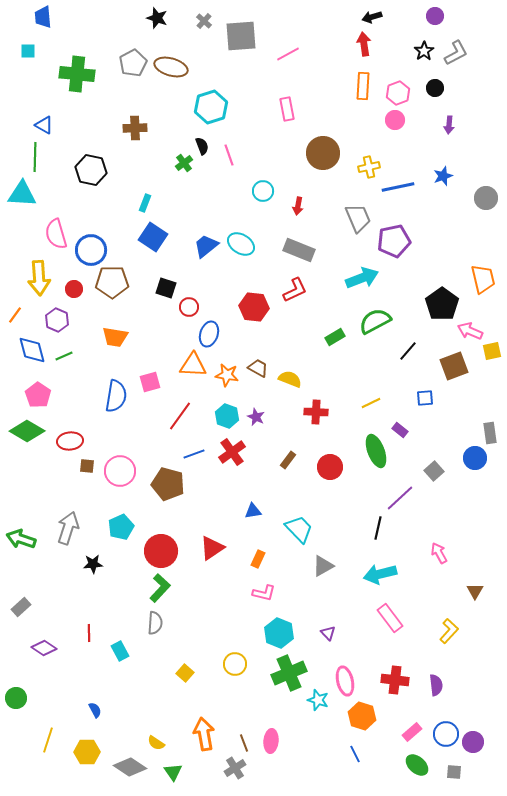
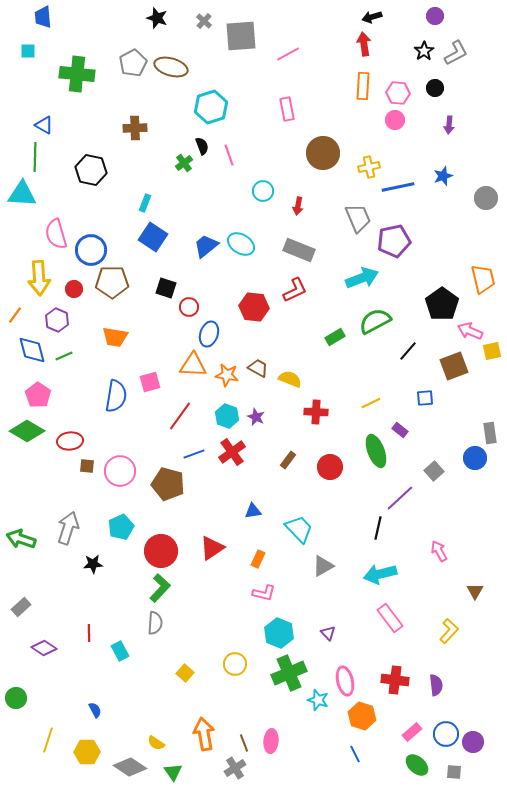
pink hexagon at (398, 93): rotated 25 degrees clockwise
pink arrow at (439, 553): moved 2 px up
